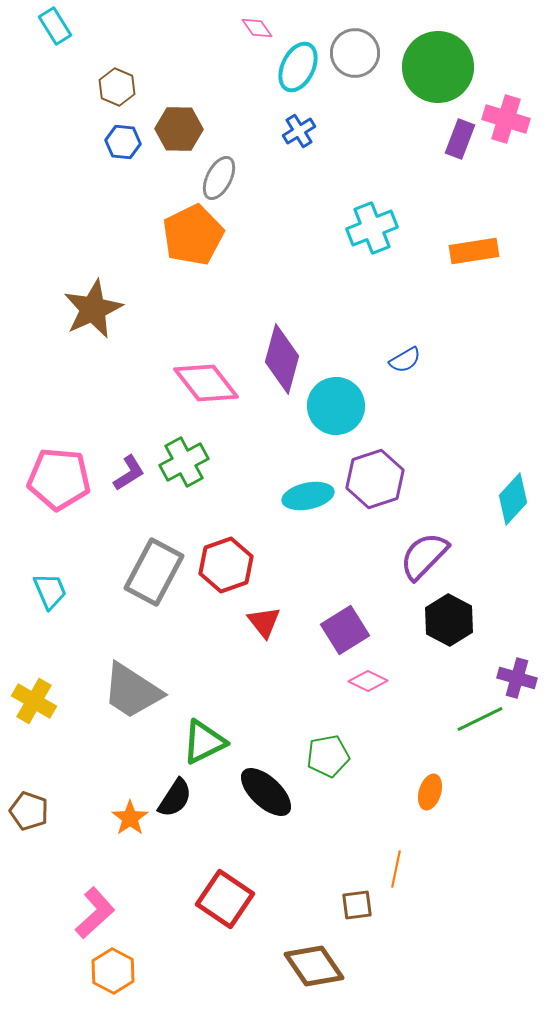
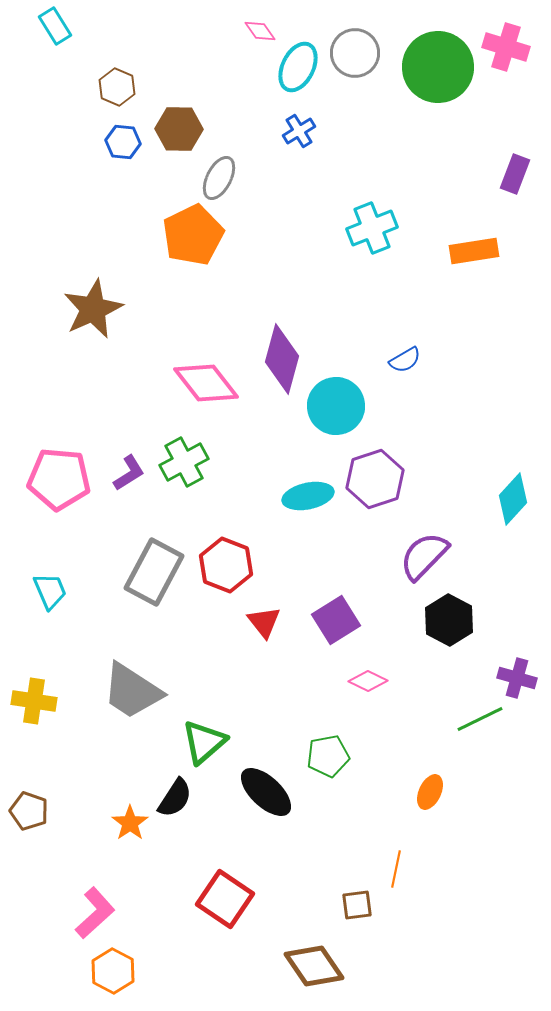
pink diamond at (257, 28): moved 3 px right, 3 px down
pink cross at (506, 119): moved 72 px up
purple rectangle at (460, 139): moved 55 px right, 35 px down
red hexagon at (226, 565): rotated 20 degrees counterclockwise
purple square at (345, 630): moved 9 px left, 10 px up
yellow cross at (34, 701): rotated 21 degrees counterclockwise
green triangle at (204, 742): rotated 15 degrees counterclockwise
orange ellipse at (430, 792): rotated 8 degrees clockwise
orange star at (130, 818): moved 5 px down
